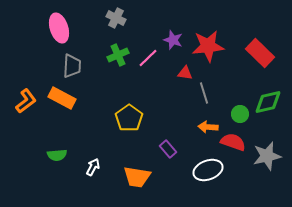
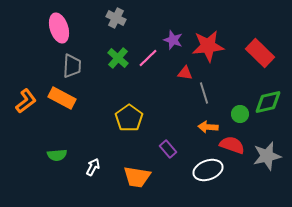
green cross: moved 3 px down; rotated 25 degrees counterclockwise
red semicircle: moved 1 px left, 3 px down
